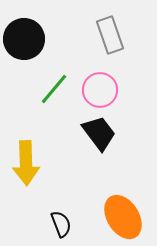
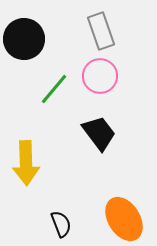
gray rectangle: moved 9 px left, 4 px up
pink circle: moved 14 px up
orange ellipse: moved 1 px right, 2 px down
